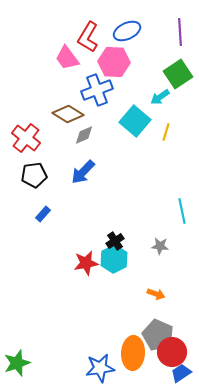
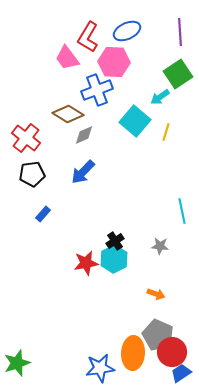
black pentagon: moved 2 px left, 1 px up
